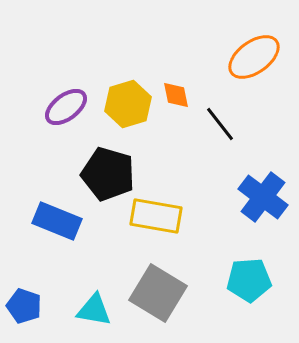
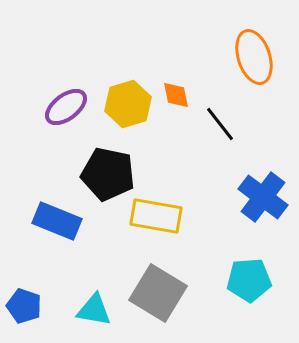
orange ellipse: rotated 72 degrees counterclockwise
black pentagon: rotated 4 degrees counterclockwise
